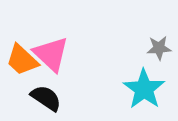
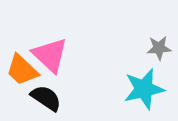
pink triangle: moved 1 px left, 1 px down
orange trapezoid: moved 10 px down
cyan star: rotated 24 degrees clockwise
